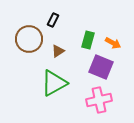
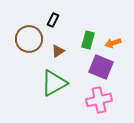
orange arrow: rotated 133 degrees clockwise
